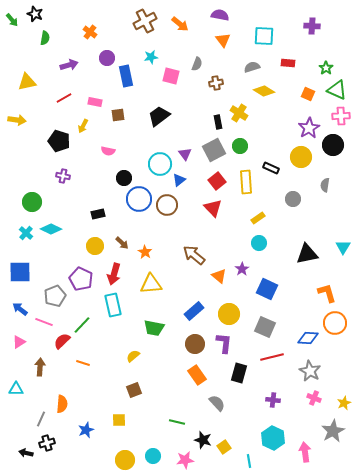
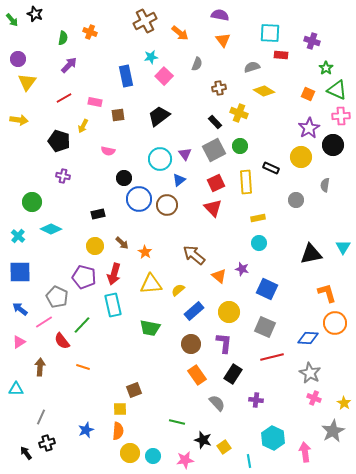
orange arrow at (180, 24): moved 9 px down
purple cross at (312, 26): moved 15 px down; rotated 14 degrees clockwise
orange cross at (90, 32): rotated 16 degrees counterclockwise
cyan square at (264, 36): moved 6 px right, 3 px up
green semicircle at (45, 38): moved 18 px right
purple circle at (107, 58): moved 89 px left, 1 px down
red rectangle at (288, 63): moved 7 px left, 8 px up
purple arrow at (69, 65): rotated 30 degrees counterclockwise
pink square at (171, 76): moved 7 px left; rotated 30 degrees clockwise
yellow triangle at (27, 82): rotated 42 degrees counterclockwise
brown cross at (216, 83): moved 3 px right, 5 px down
yellow cross at (239, 113): rotated 12 degrees counterclockwise
yellow arrow at (17, 120): moved 2 px right
black rectangle at (218, 122): moved 3 px left; rotated 32 degrees counterclockwise
cyan circle at (160, 164): moved 5 px up
red square at (217, 181): moved 1 px left, 2 px down; rotated 12 degrees clockwise
gray circle at (293, 199): moved 3 px right, 1 px down
yellow rectangle at (258, 218): rotated 24 degrees clockwise
cyan cross at (26, 233): moved 8 px left, 3 px down
black triangle at (307, 254): moved 4 px right
purple star at (242, 269): rotated 24 degrees counterclockwise
purple pentagon at (81, 279): moved 3 px right, 2 px up; rotated 10 degrees counterclockwise
gray pentagon at (55, 296): moved 2 px right, 1 px down; rotated 25 degrees counterclockwise
yellow circle at (229, 314): moved 2 px up
pink line at (44, 322): rotated 54 degrees counterclockwise
green trapezoid at (154, 328): moved 4 px left
red semicircle at (62, 341): rotated 84 degrees counterclockwise
brown circle at (195, 344): moved 4 px left
yellow semicircle at (133, 356): moved 45 px right, 66 px up
orange line at (83, 363): moved 4 px down
gray star at (310, 371): moved 2 px down
black rectangle at (239, 373): moved 6 px left, 1 px down; rotated 18 degrees clockwise
purple cross at (273, 400): moved 17 px left
yellow star at (344, 403): rotated 16 degrees counterclockwise
orange semicircle at (62, 404): moved 56 px right, 27 px down
gray line at (41, 419): moved 2 px up
yellow square at (119, 420): moved 1 px right, 11 px up
black arrow at (26, 453): rotated 40 degrees clockwise
yellow circle at (125, 460): moved 5 px right, 7 px up
